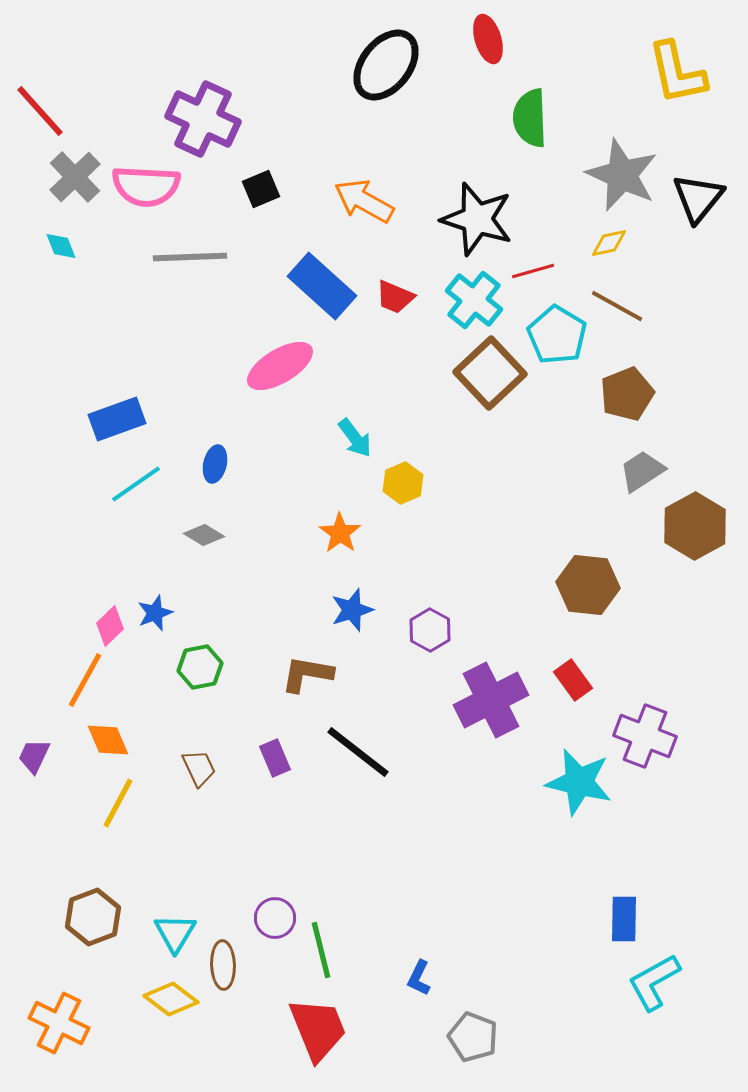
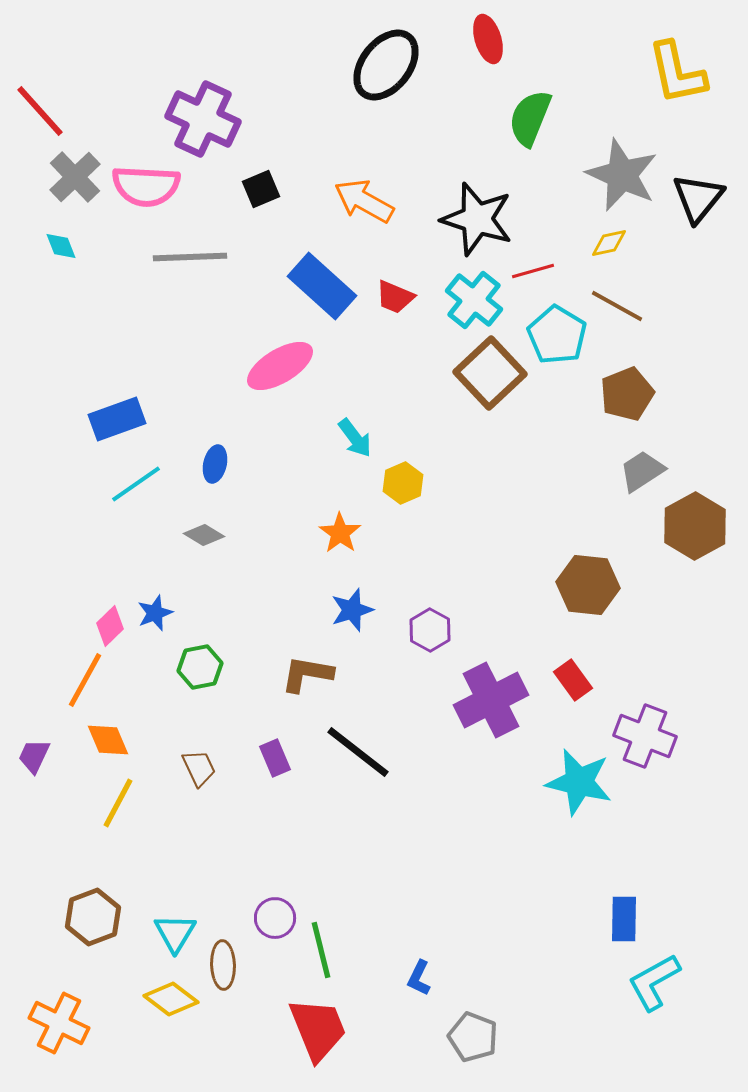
green semicircle at (530, 118): rotated 24 degrees clockwise
